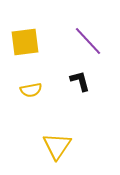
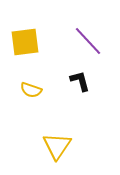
yellow semicircle: rotated 30 degrees clockwise
